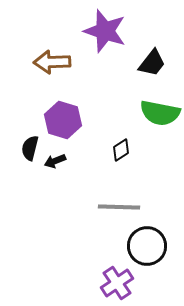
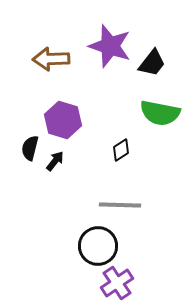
purple star: moved 5 px right, 15 px down
brown arrow: moved 1 px left, 3 px up
black arrow: rotated 150 degrees clockwise
gray line: moved 1 px right, 2 px up
black circle: moved 49 px left
